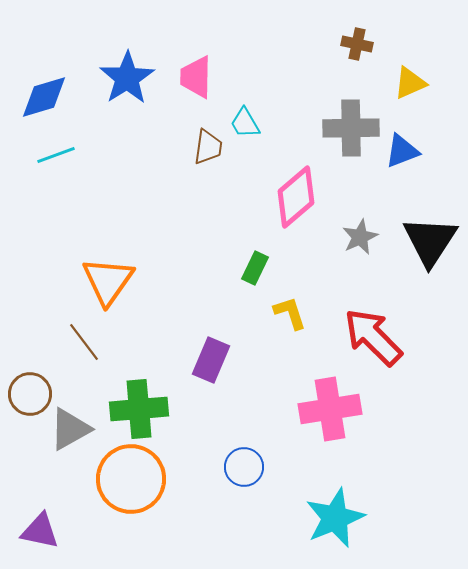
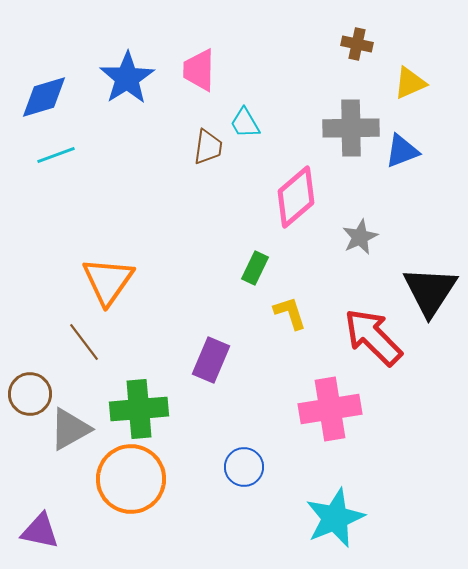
pink trapezoid: moved 3 px right, 7 px up
black triangle: moved 50 px down
